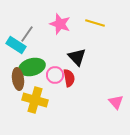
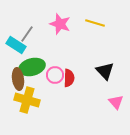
black triangle: moved 28 px right, 14 px down
red semicircle: rotated 12 degrees clockwise
yellow cross: moved 8 px left
